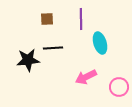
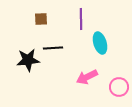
brown square: moved 6 px left
pink arrow: moved 1 px right
